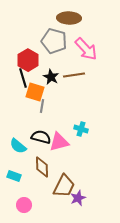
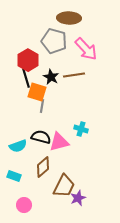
black line: moved 3 px right
orange square: moved 2 px right
cyan semicircle: rotated 60 degrees counterclockwise
brown diamond: moved 1 px right; rotated 50 degrees clockwise
